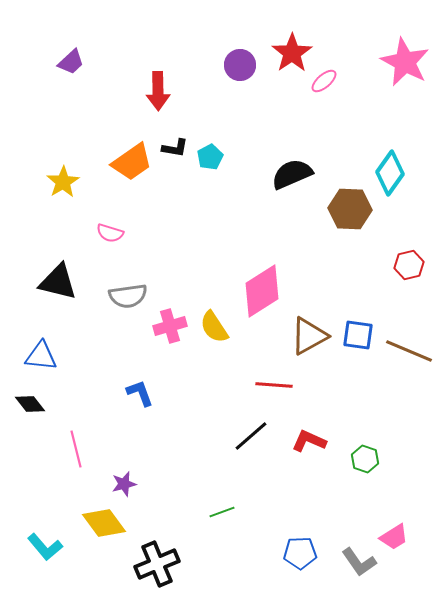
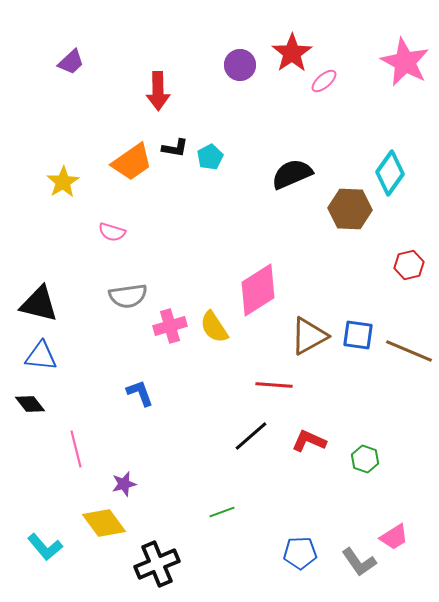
pink semicircle: moved 2 px right, 1 px up
black triangle: moved 19 px left, 22 px down
pink diamond: moved 4 px left, 1 px up
